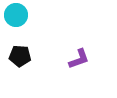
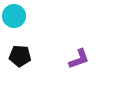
cyan circle: moved 2 px left, 1 px down
